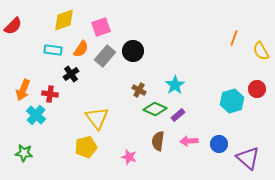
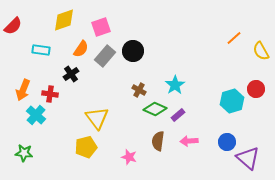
orange line: rotated 28 degrees clockwise
cyan rectangle: moved 12 px left
red circle: moved 1 px left
blue circle: moved 8 px right, 2 px up
